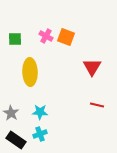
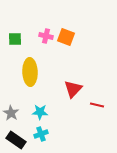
pink cross: rotated 16 degrees counterclockwise
red triangle: moved 19 px left, 22 px down; rotated 12 degrees clockwise
cyan cross: moved 1 px right
